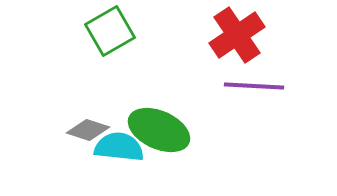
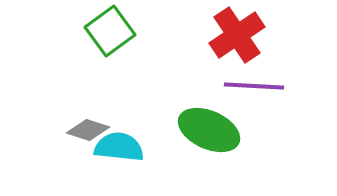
green square: rotated 6 degrees counterclockwise
green ellipse: moved 50 px right
